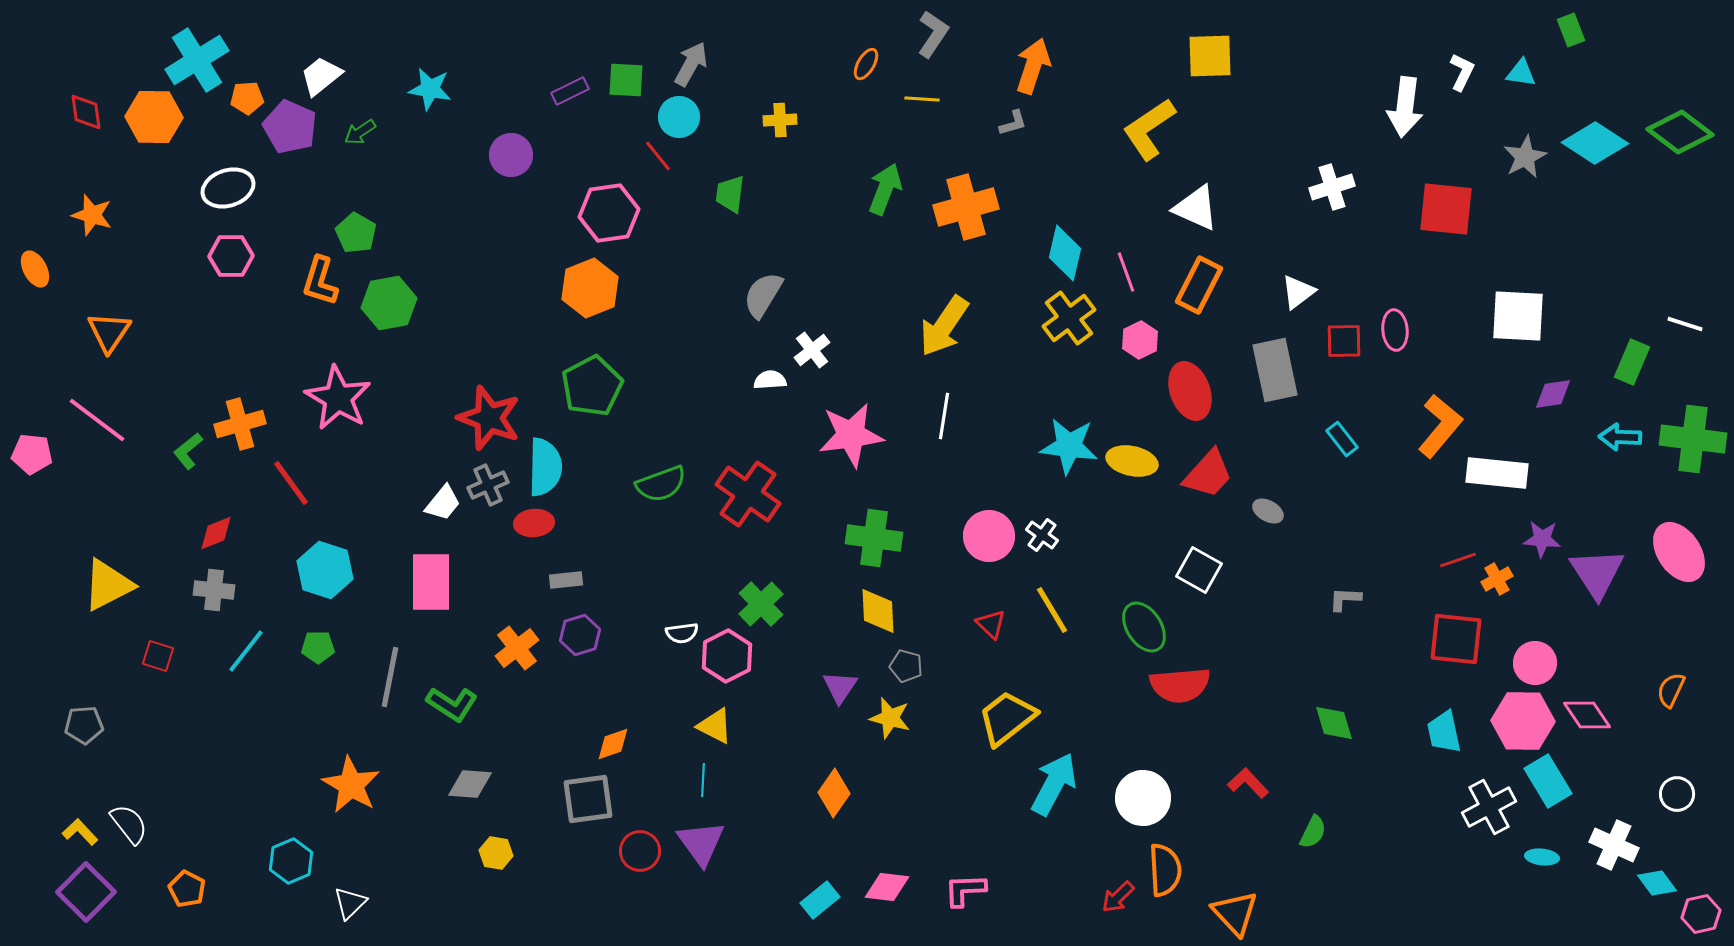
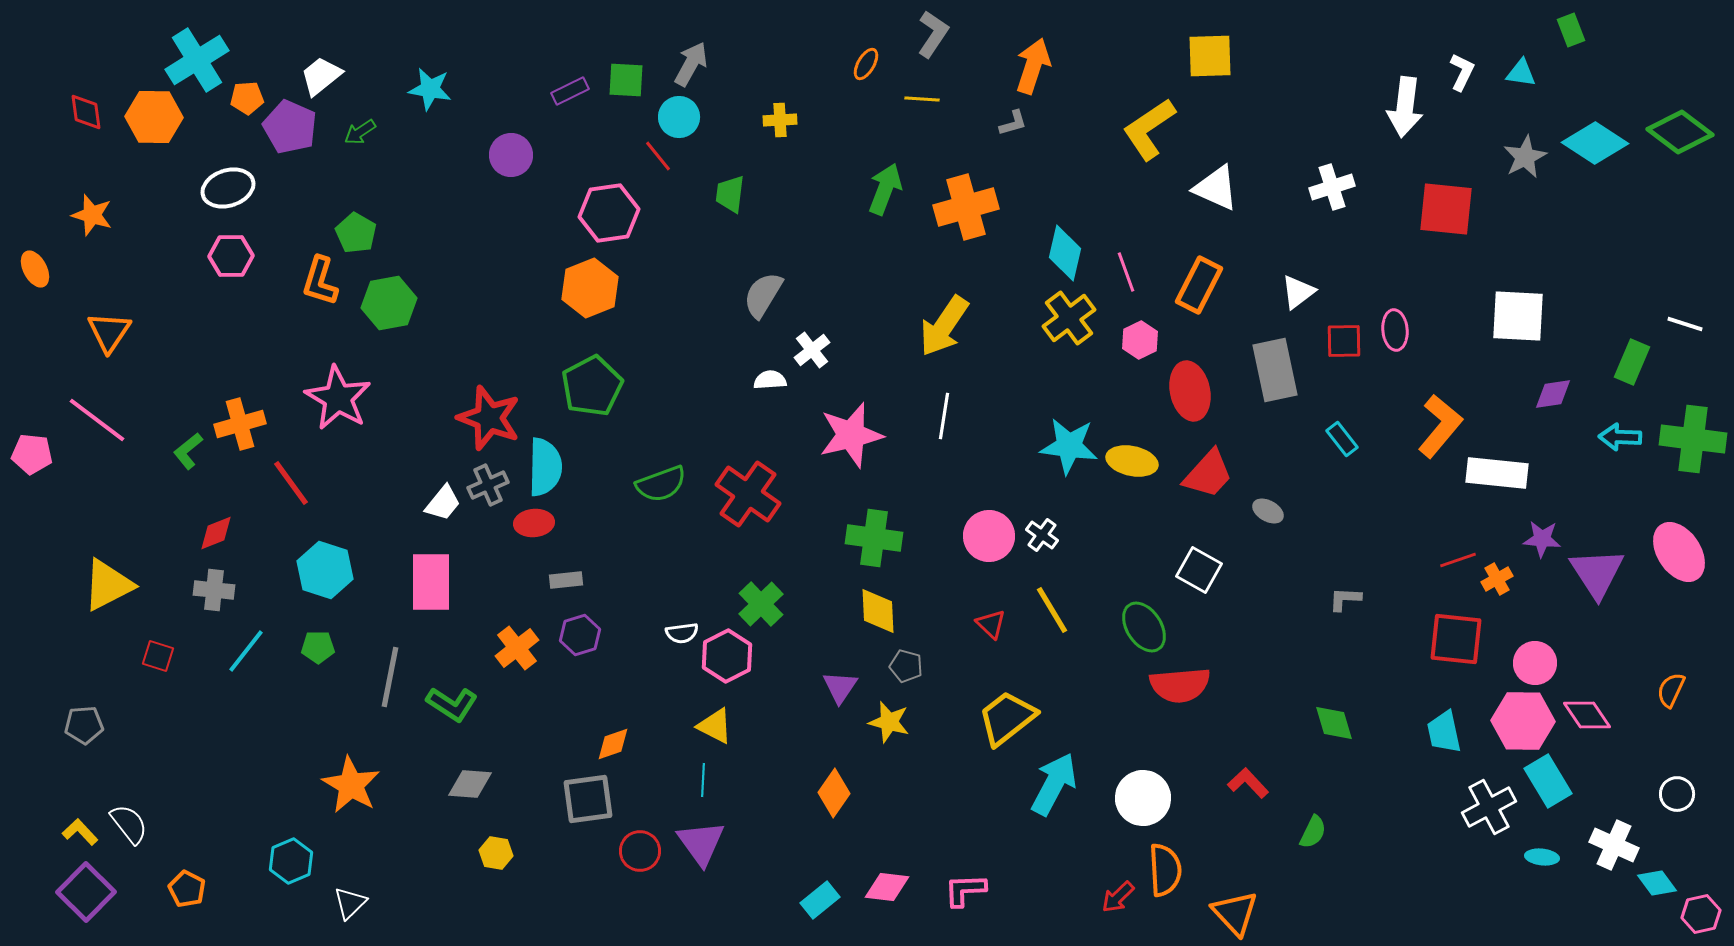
white triangle at (1196, 208): moved 20 px right, 20 px up
red ellipse at (1190, 391): rotated 8 degrees clockwise
pink star at (851, 435): rotated 6 degrees counterclockwise
yellow star at (890, 718): moved 1 px left, 4 px down
